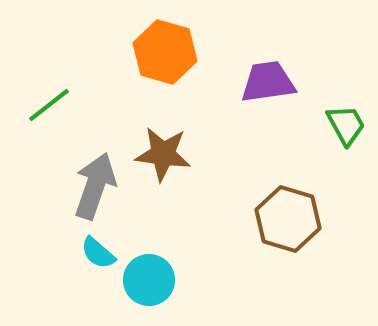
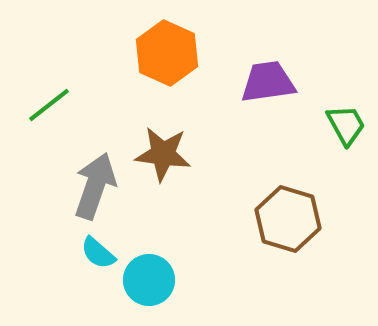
orange hexagon: moved 2 px right, 1 px down; rotated 8 degrees clockwise
